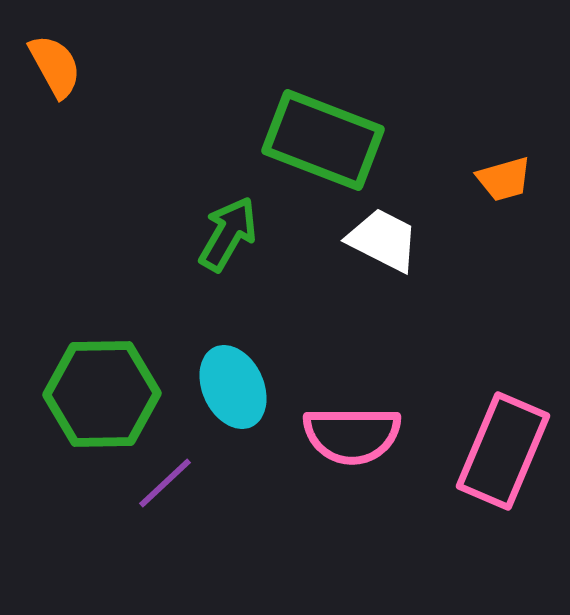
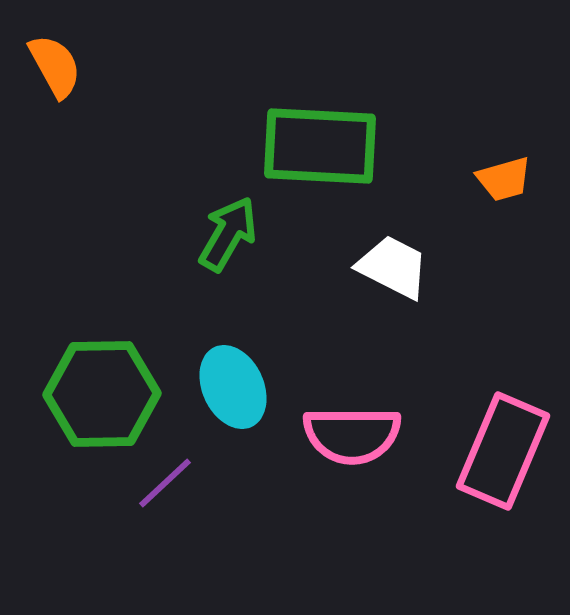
green rectangle: moved 3 px left, 6 px down; rotated 18 degrees counterclockwise
white trapezoid: moved 10 px right, 27 px down
